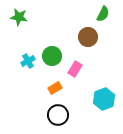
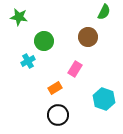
green semicircle: moved 1 px right, 2 px up
green circle: moved 8 px left, 15 px up
cyan hexagon: rotated 20 degrees counterclockwise
